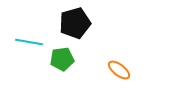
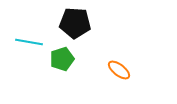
black pentagon: rotated 20 degrees clockwise
green pentagon: rotated 10 degrees counterclockwise
